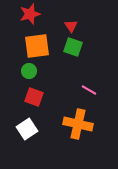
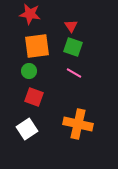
red star: rotated 25 degrees clockwise
pink line: moved 15 px left, 17 px up
